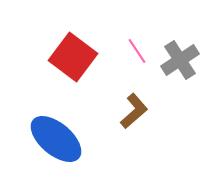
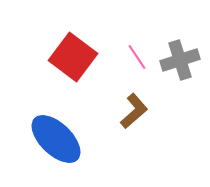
pink line: moved 6 px down
gray cross: rotated 15 degrees clockwise
blue ellipse: rotated 4 degrees clockwise
